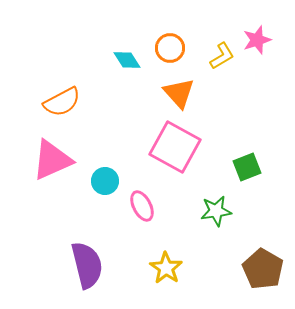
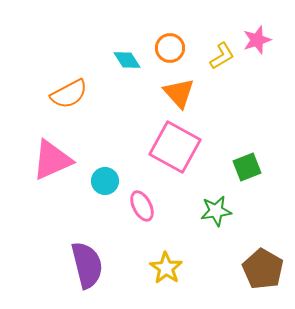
orange semicircle: moved 7 px right, 8 px up
